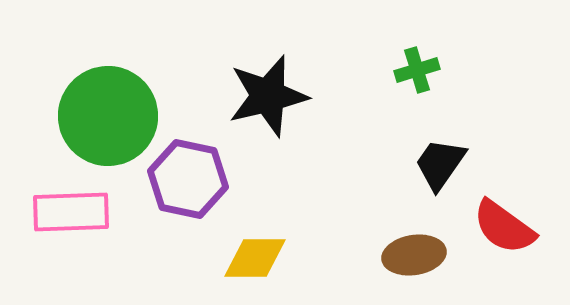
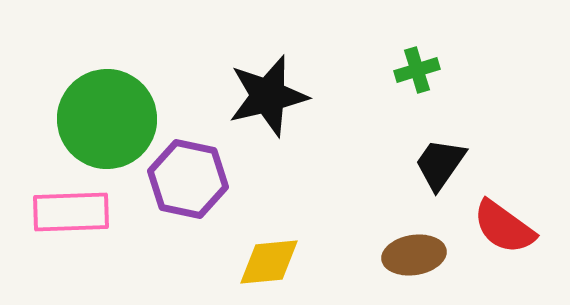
green circle: moved 1 px left, 3 px down
yellow diamond: moved 14 px right, 4 px down; rotated 6 degrees counterclockwise
